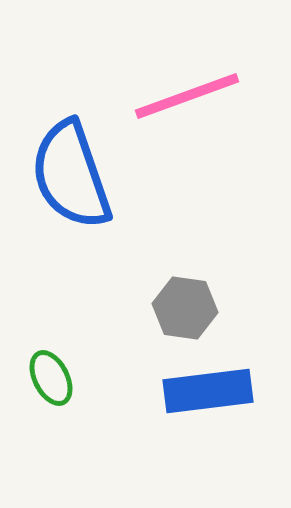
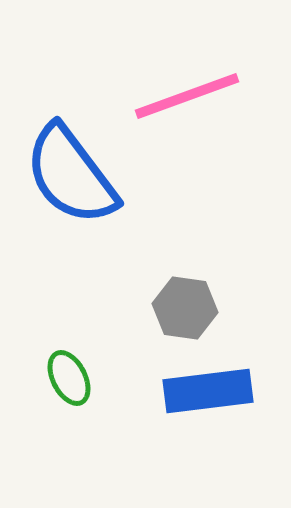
blue semicircle: rotated 18 degrees counterclockwise
green ellipse: moved 18 px right
